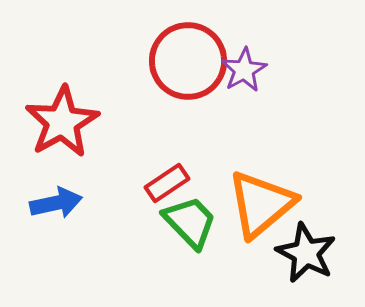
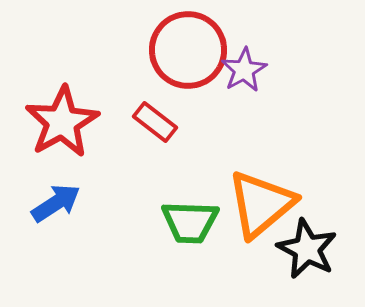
red circle: moved 11 px up
red rectangle: moved 12 px left, 61 px up; rotated 72 degrees clockwise
blue arrow: rotated 21 degrees counterclockwise
green trapezoid: rotated 136 degrees clockwise
black star: moved 1 px right, 4 px up
